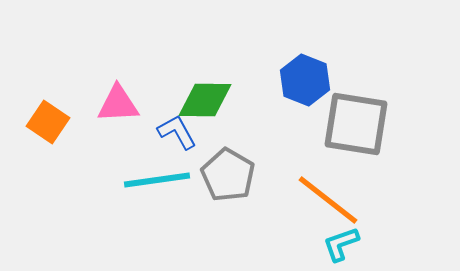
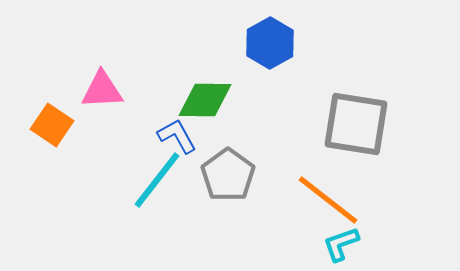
blue hexagon: moved 35 px left, 37 px up; rotated 9 degrees clockwise
pink triangle: moved 16 px left, 14 px up
orange square: moved 4 px right, 3 px down
blue L-shape: moved 4 px down
gray pentagon: rotated 6 degrees clockwise
cyan line: rotated 44 degrees counterclockwise
